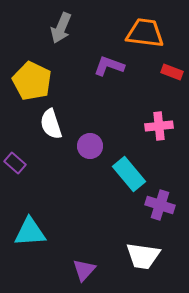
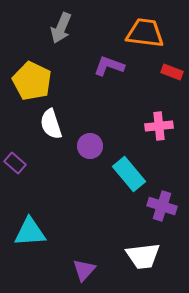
purple cross: moved 2 px right, 1 px down
white trapezoid: rotated 15 degrees counterclockwise
